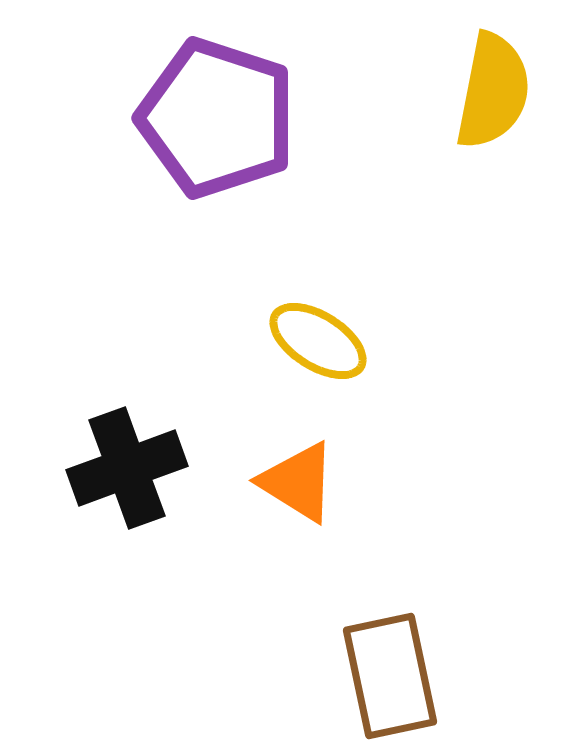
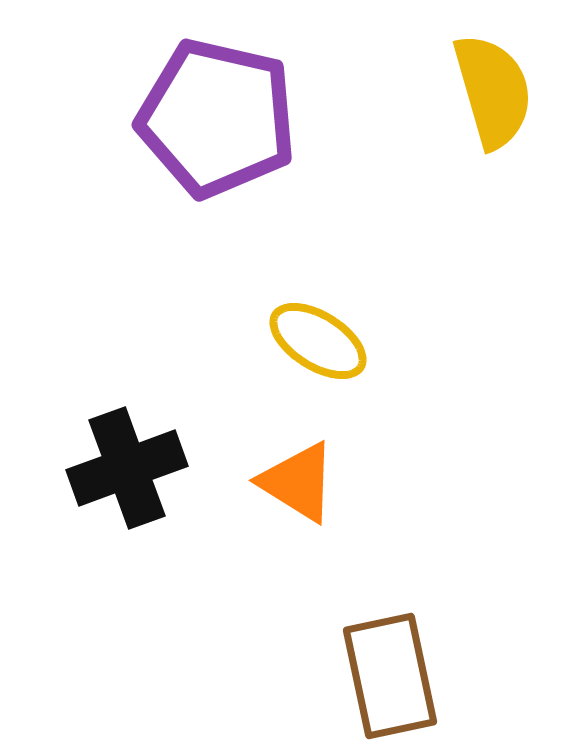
yellow semicircle: rotated 27 degrees counterclockwise
purple pentagon: rotated 5 degrees counterclockwise
